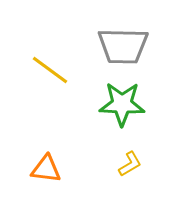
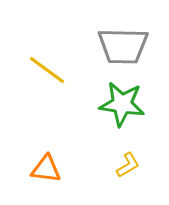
yellow line: moved 3 px left
green star: rotated 6 degrees clockwise
yellow L-shape: moved 2 px left, 1 px down
